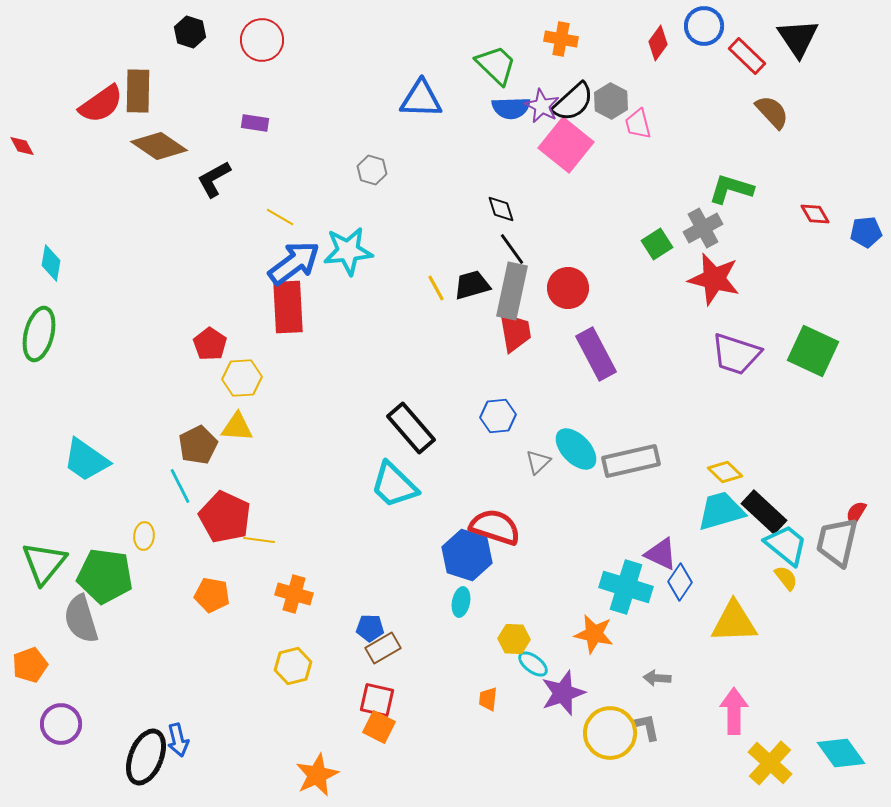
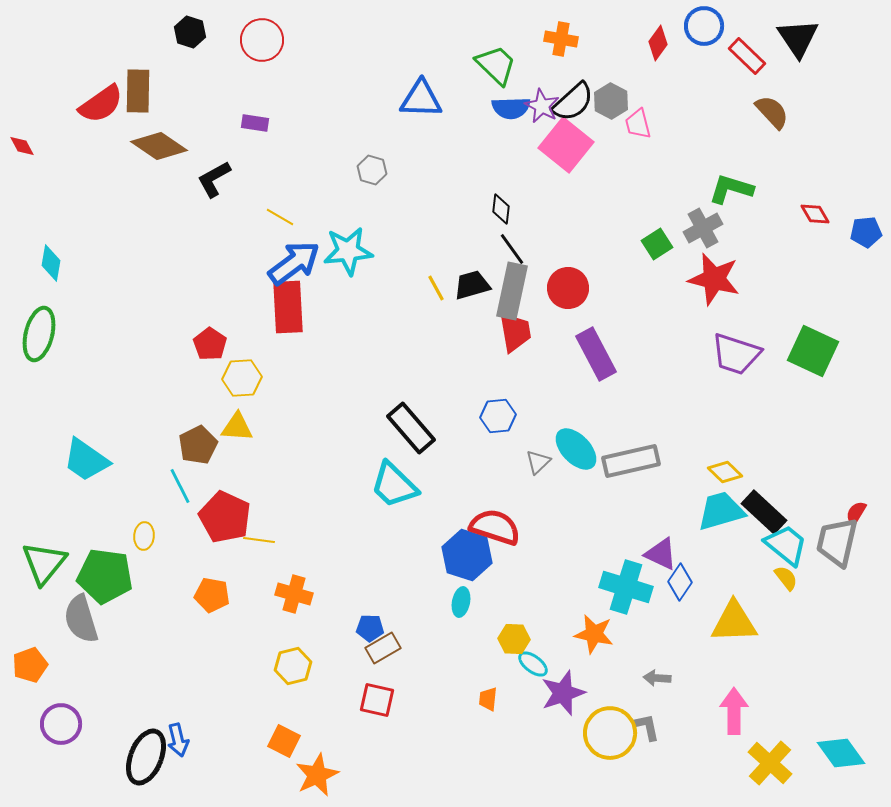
black diamond at (501, 209): rotated 24 degrees clockwise
orange square at (379, 727): moved 95 px left, 14 px down
